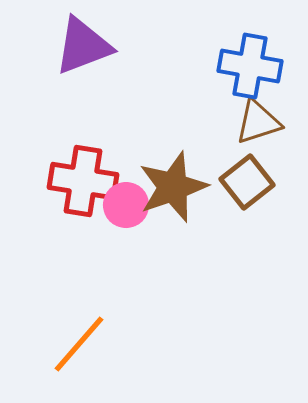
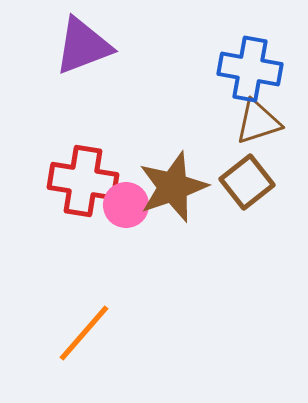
blue cross: moved 3 px down
orange line: moved 5 px right, 11 px up
